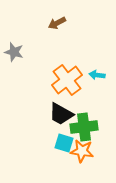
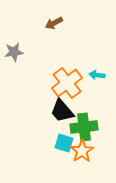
brown arrow: moved 3 px left
gray star: rotated 24 degrees counterclockwise
orange cross: moved 3 px down
black trapezoid: moved 1 px right, 3 px up; rotated 20 degrees clockwise
orange star: rotated 30 degrees clockwise
